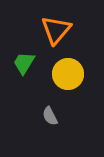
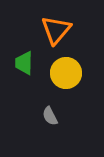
green trapezoid: rotated 30 degrees counterclockwise
yellow circle: moved 2 px left, 1 px up
